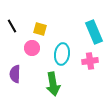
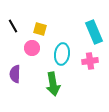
black line: moved 1 px right
